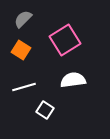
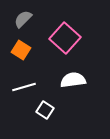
pink square: moved 2 px up; rotated 16 degrees counterclockwise
